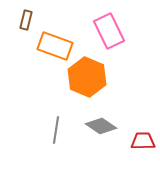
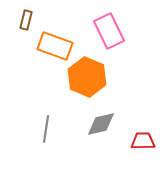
gray diamond: moved 2 px up; rotated 48 degrees counterclockwise
gray line: moved 10 px left, 1 px up
